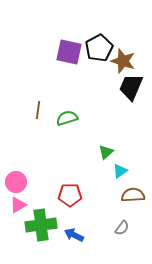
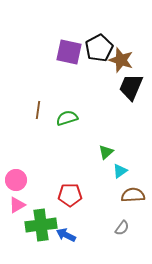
brown star: moved 2 px left, 1 px up
pink circle: moved 2 px up
pink triangle: moved 1 px left
blue arrow: moved 8 px left
